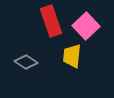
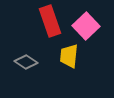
red rectangle: moved 1 px left
yellow trapezoid: moved 3 px left
